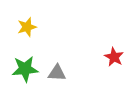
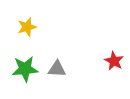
red star: moved 4 px down
gray triangle: moved 4 px up
